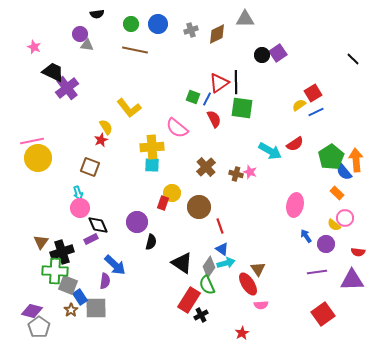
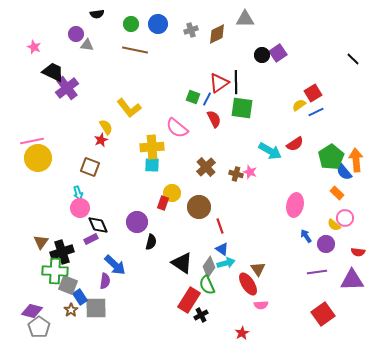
purple circle at (80, 34): moved 4 px left
